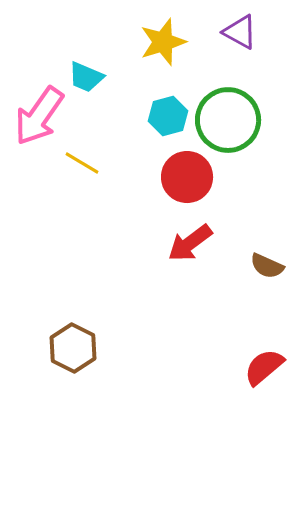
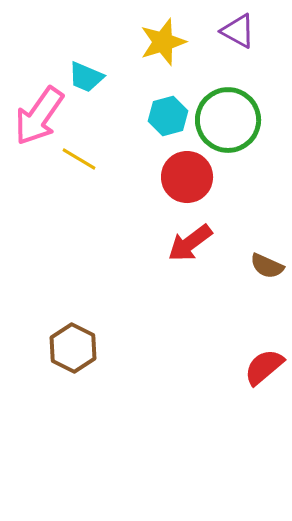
purple triangle: moved 2 px left, 1 px up
yellow line: moved 3 px left, 4 px up
